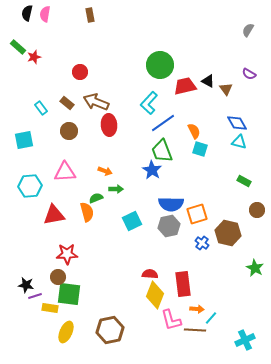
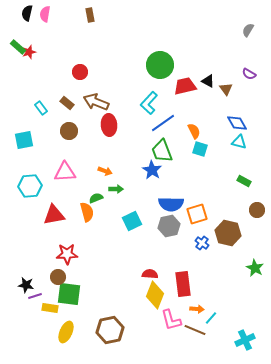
red star at (34, 57): moved 5 px left, 5 px up
brown line at (195, 330): rotated 20 degrees clockwise
